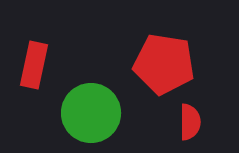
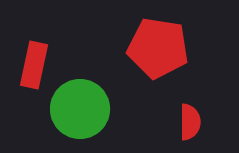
red pentagon: moved 6 px left, 16 px up
green circle: moved 11 px left, 4 px up
